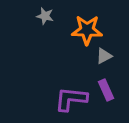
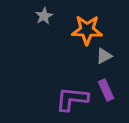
gray star: moved 1 px left; rotated 30 degrees clockwise
purple L-shape: moved 1 px right
